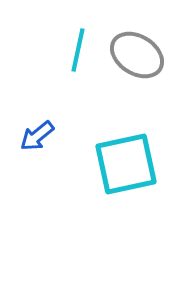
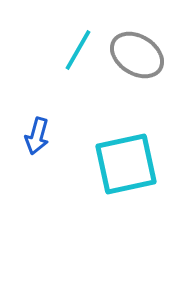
cyan line: rotated 18 degrees clockwise
blue arrow: rotated 36 degrees counterclockwise
